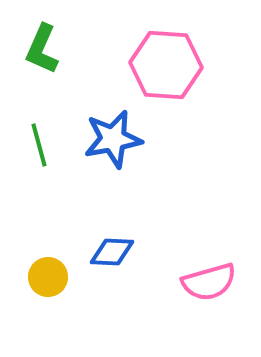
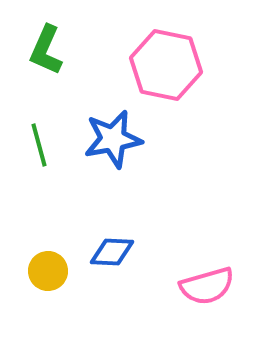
green L-shape: moved 4 px right, 1 px down
pink hexagon: rotated 8 degrees clockwise
yellow circle: moved 6 px up
pink semicircle: moved 2 px left, 4 px down
